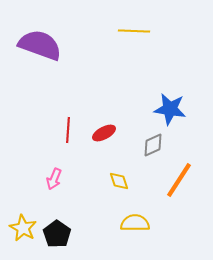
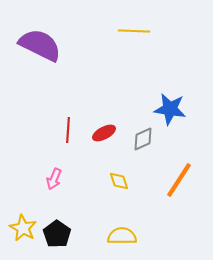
purple semicircle: rotated 6 degrees clockwise
gray diamond: moved 10 px left, 6 px up
yellow semicircle: moved 13 px left, 13 px down
